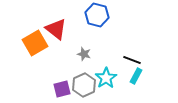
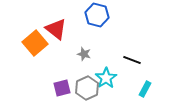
orange square: rotated 10 degrees counterclockwise
cyan rectangle: moved 9 px right, 13 px down
gray hexagon: moved 3 px right, 3 px down
purple square: moved 1 px up
